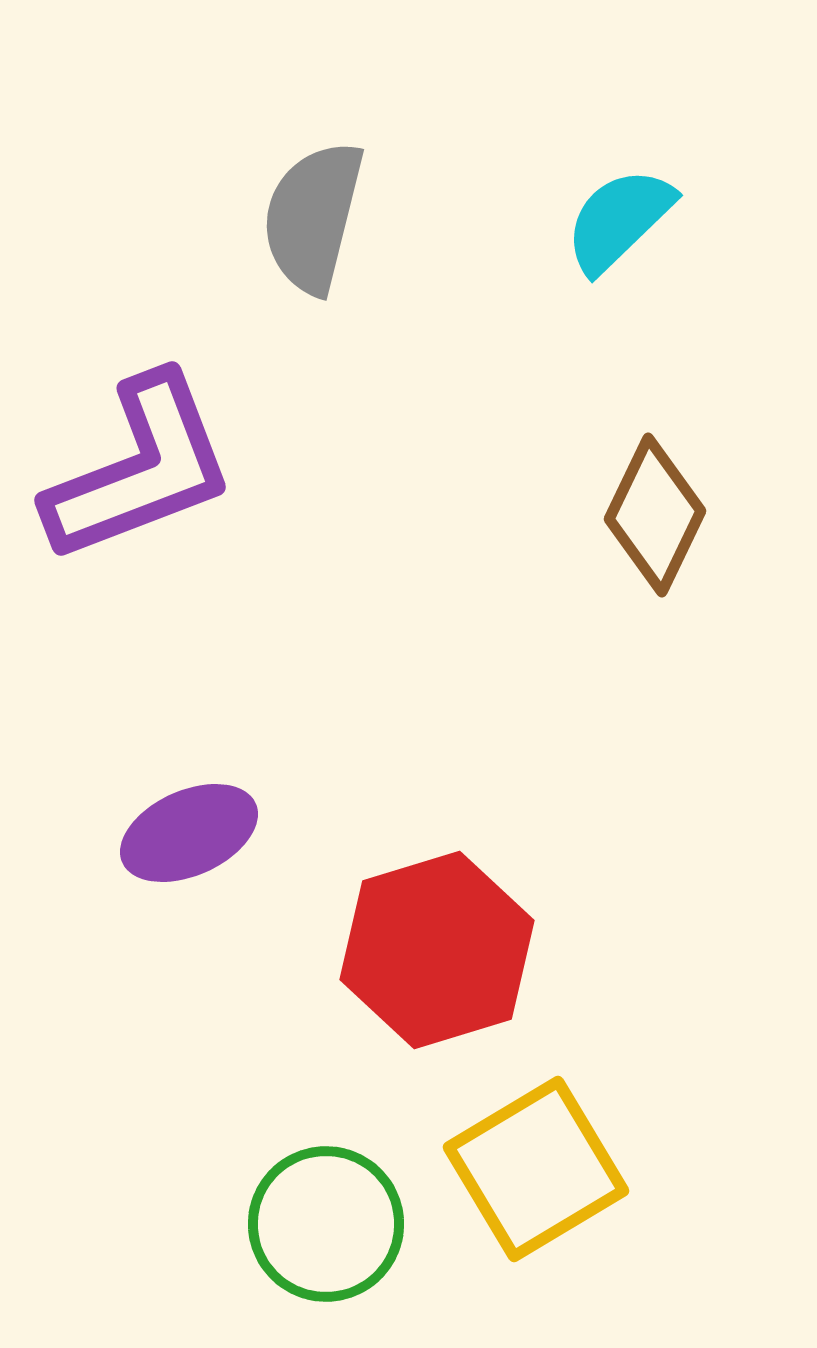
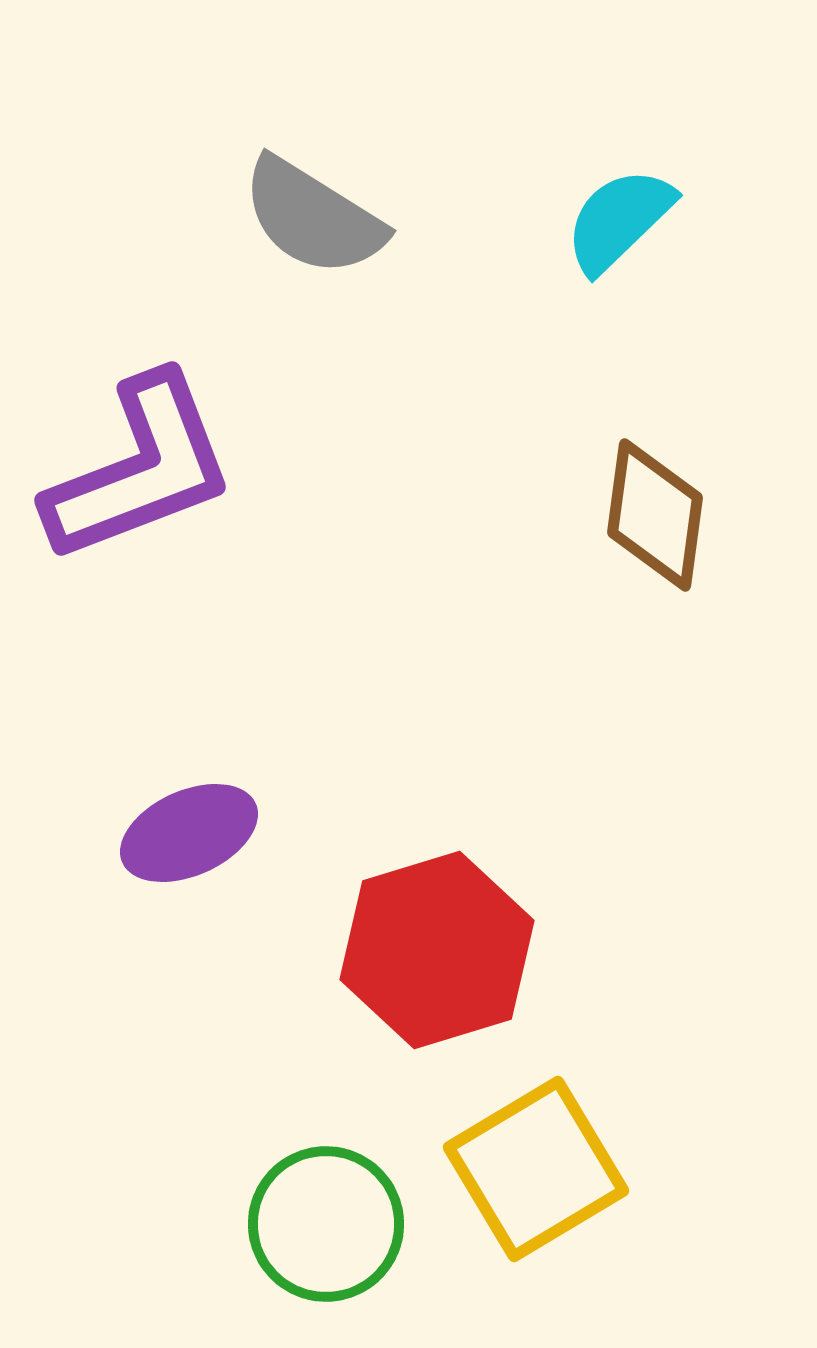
gray semicircle: rotated 72 degrees counterclockwise
brown diamond: rotated 18 degrees counterclockwise
